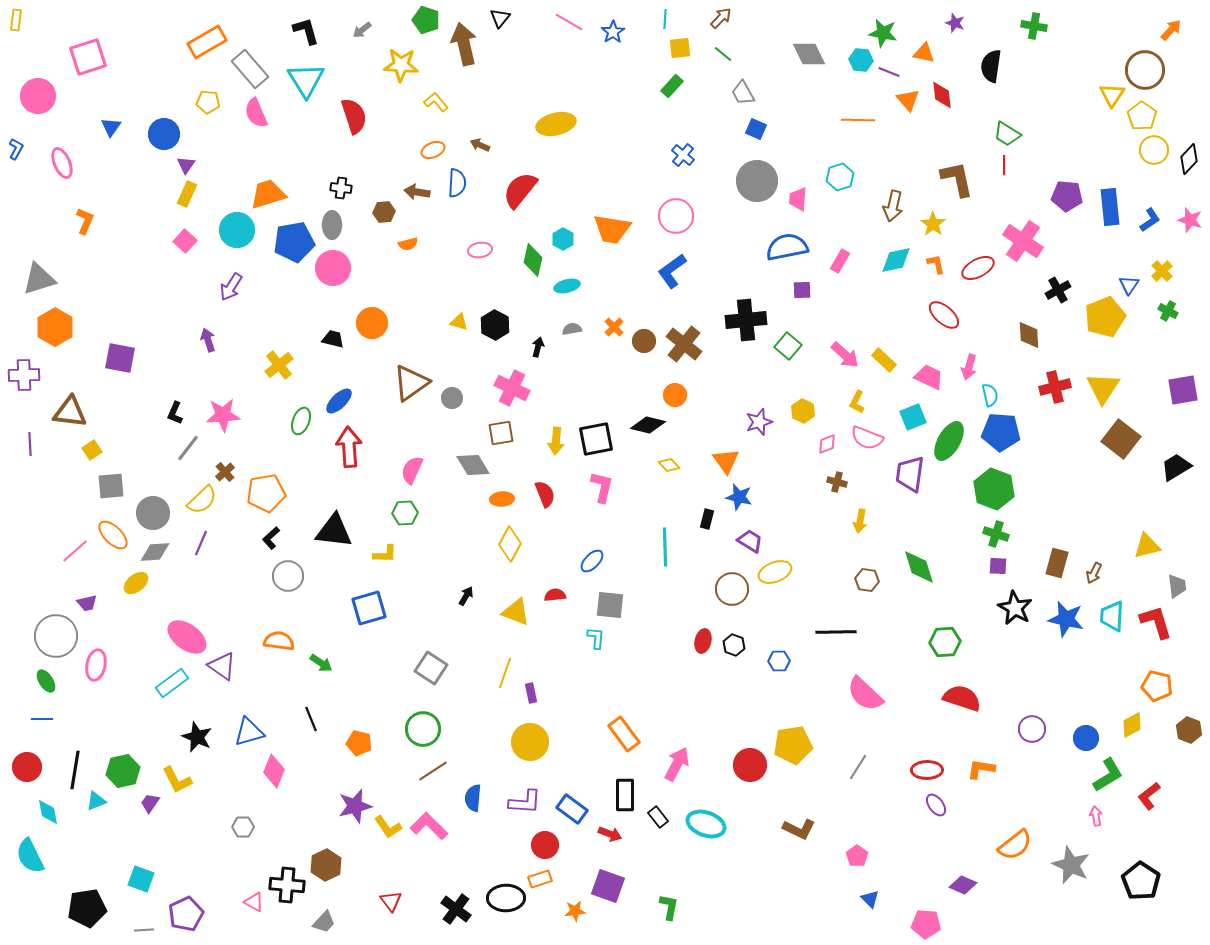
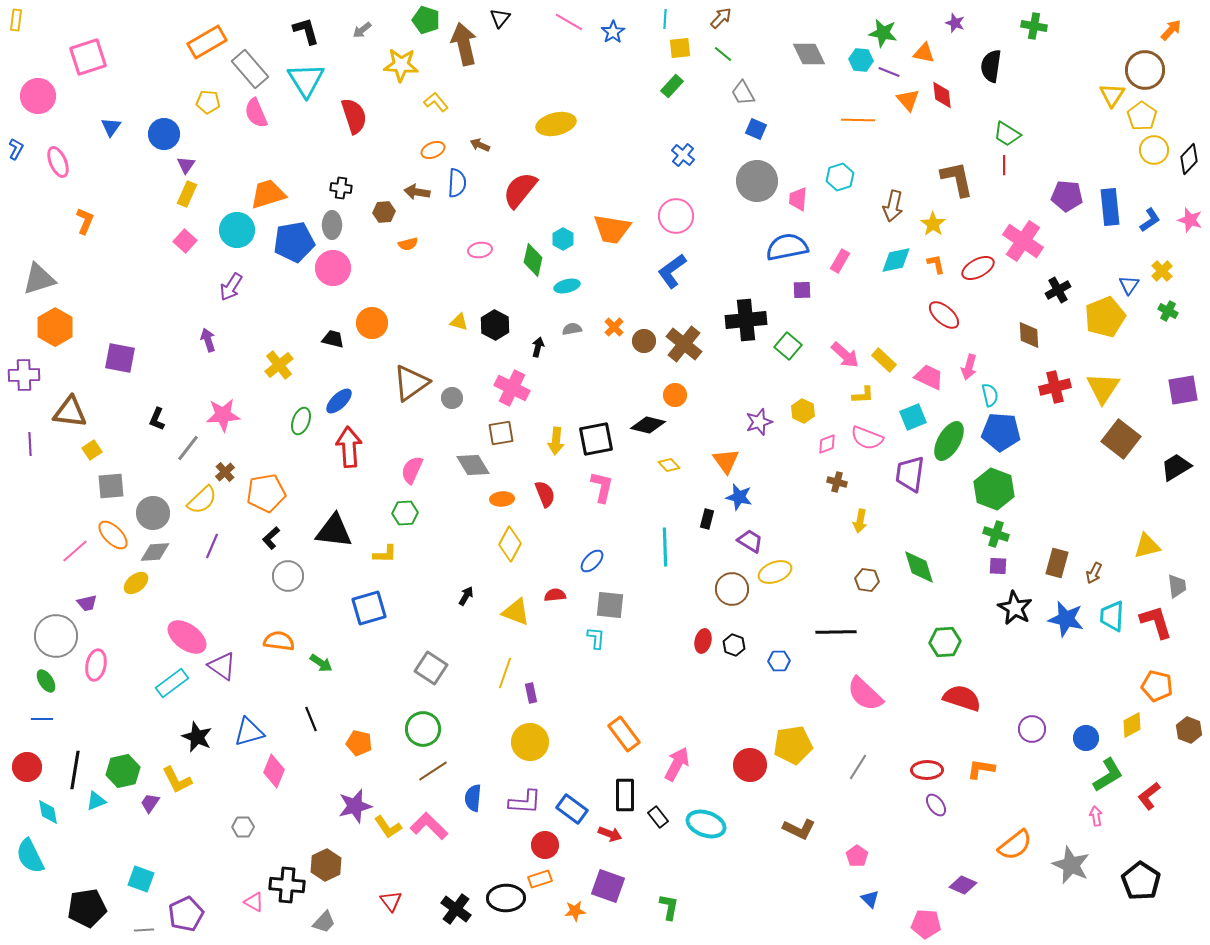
pink ellipse at (62, 163): moved 4 px left, 1 px up
yellow L-shape at (857, 402): moved 6 px right, 7 px up; rotated 120 degrees counterclockwise
black L-shape at (175, 413): moved 18 px left, 6 px down
purple line at (201, 543): moved 11 px right, 3 px down
